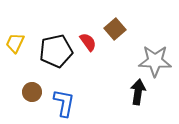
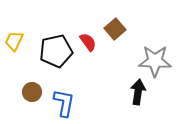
yellow trapezoid: moved 1 px left, 2 px up
